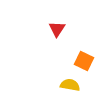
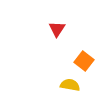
orange square: rotated 12 degrees clockwise
